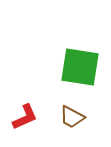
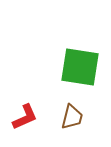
brown trapezoid: rotated 104 degrees counterclockwise
